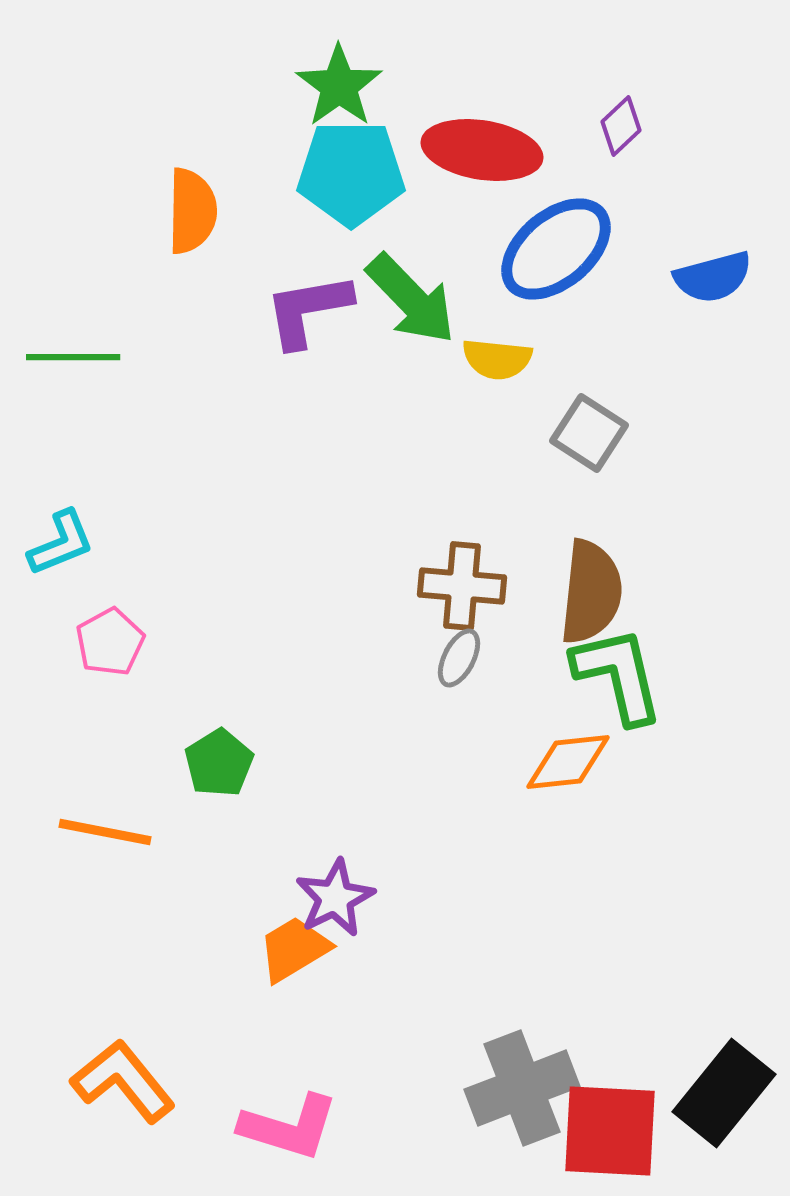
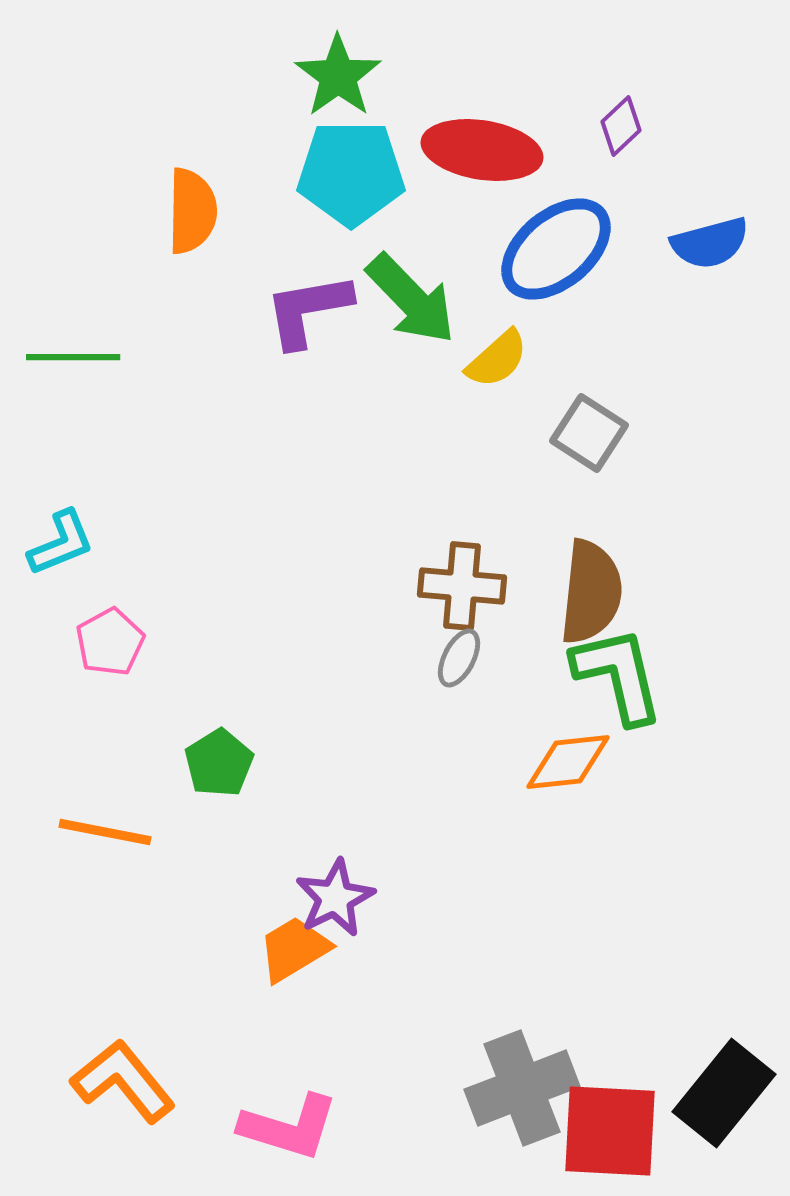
green star: moved 1 px left, 10 px up
blue semicircle: moved 3 px left, 34 px up
yellow semicircle: rotated 48 degrees counterclockwise
